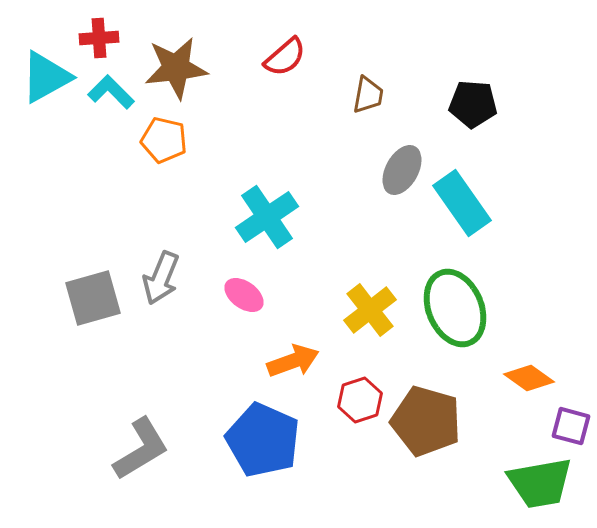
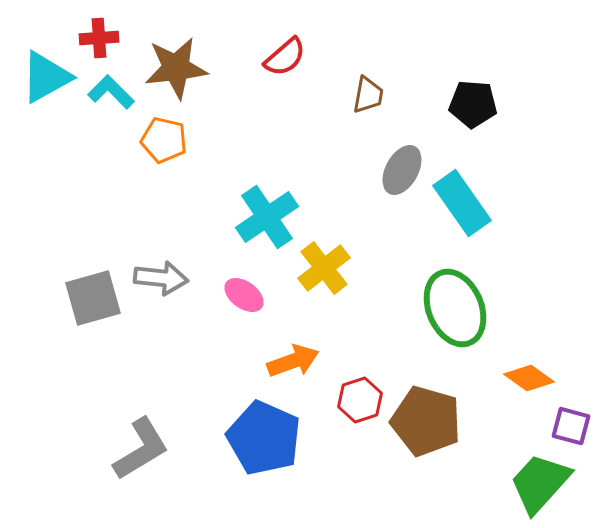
gray arrow: rotated 106 degrees counterclockwise
yellow cross: moved 46 px left, 42 px up
blue pentagon: moved 1 px right, 2 px up
green trapezoid: rotated 142 degrees clockwise
